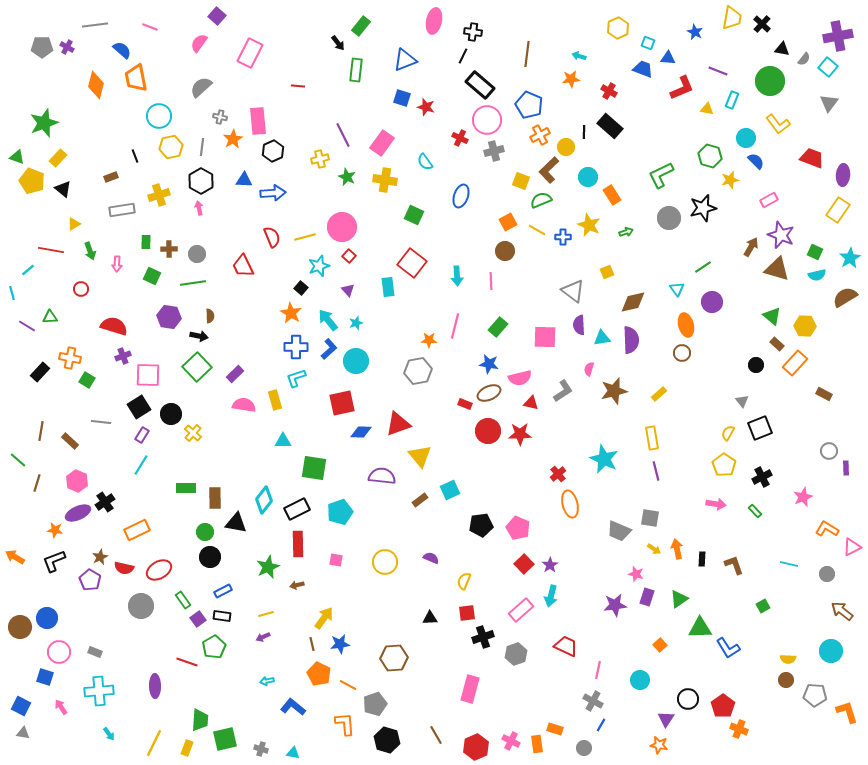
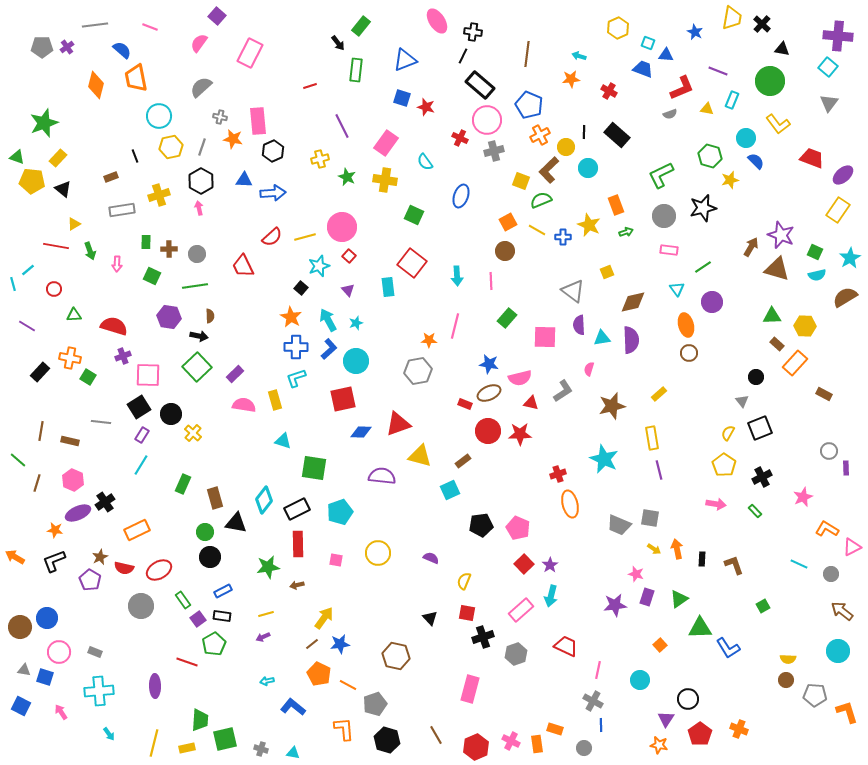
pink ellipse at (434, 21): moved 3 px right; rotated 45 degrees counterclockwise
purple cross at (838, 36): rotated 16 degrees clockwise
purple cross at (67, 47): rotated 24 degrees clockwise
blue triangle at (668, 58): moved 2 px left, 3 px up
gray semicircle at (804, 59): moved 134 px left, 55 px down; rotated 32 degrees clockwise
red line at (298, 86): moved 12 px right; rotated 24 degrees counterclockwise
black rectangle at (610, 126): moved 7 px right, 9 px down
purple line at (343, 135): moved 1 px left, 9 px up
orange star at (233, 139): rotated 30 degrees counterclockwise
pink rectangle at (382, 143): moved 4 px right
gray line at (202, 147): rotated 12 degrees clockwise
purple ellipse at (843, 175): rotated 45 degrees clockwise
cyan circle at (588, 177): moved 9 px up
yellow pentagon at (32, 181): rotated 15 degrees counterclockwise
orange rectangle at (612, 195): moved 4 px right, 10 px down; rotated 12 degrees clockwise
pink rectangle at (769, 200): moved 100 px left, 50 px down; rotated 36 degrees clockwise
gray circle at (669, 218): moved 5 px left, 2 px up
red semicircle at (272, 237): rotated 70 degrees clockwise
red line at (51, 250): moved 5 px right, 4 px up
green line at (193, 283): moved 2 px right, 3 px down
red circle at (81, 289): moved 27 px left
cyan line at (12, 293): moved 1 px right, 9 px up
orange star at (291, 313): moved 4 px down
green triangle at (772, 316): rotated 42 degrees counterclockwise
green triangle at (50, 317): moved 24 px right, 2 px up
cyan arrow at (328, 320): rotated 10 degrees clockwise
green rectangle at (498, 327): moved 9 px right, 9 px up
brown circle at (682, 353): moved 7 px right
black circle at (756, 365): moved 12 px down
green square at (87, 380): moved 1 px right, 3 px up
brown star at (614, 391): moved 2 px left, 15 px down
red square at (342, 403): moved 1 px right, 4 px up
brown rectangle at (70, 441): rotated 30 degrees counterclockwise
cyan triangle at (283, 441): rotated 18 degrees clockwise
yellow triangle at (420, 456): rotated 35 degrees counterclockwise
purple line at (656, 471): moved 3 px right, 1 px up
red cross at (558, 474): rotated 21 degrees clockwise
pink hexagon at (77, 481): moved 4 px left, 1 px up
green rectangle at (186, 488): moved 3 px left, 4 px up; rotated 66 degrees counterclockwise
brown rectangle at (215, 498): rotated 15 degrees counterclockwise
brown rectangle at (420, 500): moved 43 px right, 39 px up
gray trapezoid at (619, 531): moved 6 px up
yellow circle at (385, 562): moved 7 px left, 9 px up
cyan line at (789, 564): moved 10 px right; rotated 12 degrees clockwise
green star at (268, 567): rotated 15 degrees clockwise
gray circle at (827, 574): moved 4 px right
red square at (467, 613): rotated 18 degrees clockwise
black triangle at (430, 618): rotated 49 degrees clockwise
brown line at (312, 644): rotated 64 degrees clockwise
green pentagon at (214, 647): moved 3 px up
cyan circle at (831, 651): moved 7 px right
brown hexagon at (394, 658): moved 2 px right, 2 px up; rotated 16 degrees clockwise
red pentagon at (723, 706): moved 23 px left, 28 px down
pink arrow at (61, 707): moved 5 px down
orange L-shape at (345, 724): moved 1 px left, 5 px down
blue line at (601, 725): rotated 32 degrees counterclockwise
gray triangle at (23, 733): moved 1 px right, 63 px up
yellow line at (154, 743): rotated 12 degrees counterclockwise
yellow rectangle at (187, 748): rotated 56 degrees clockwise
